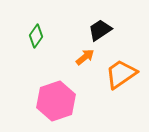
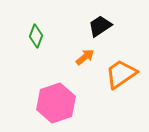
black trapezoid: moved 4 px up
green diamond: rotated 15 degrees counterclockwise
pink hexagon: moved 2 px down
